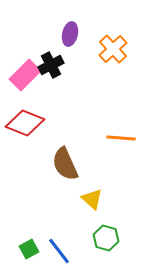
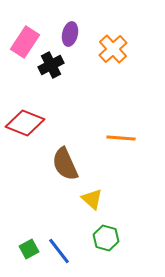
pink rectangle: moved 33 px up; rotated 12 degrees counterclockwise
